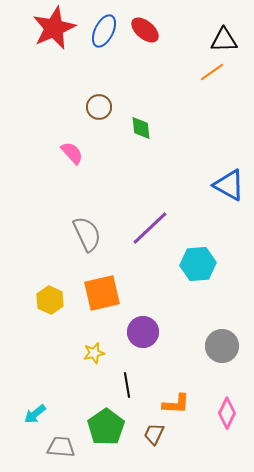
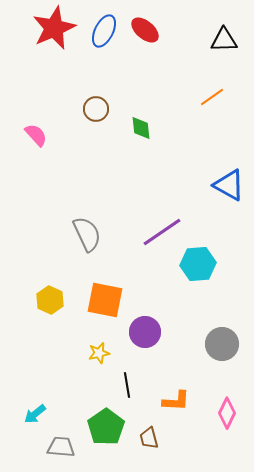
orange line: moved 25 px down
brown circle: moved 3 px left, 2 px down
pink semicircle: moved 36 px left, 18 px up
purple line: moved 12 px right, 4 px down; rotated 9 degrees clockwise
orange square: moved 3 px right, 7 px down; rotated 24 degrees clockwise
purple circle: moved 2 px right
gray circle: moved 2 px up
yellow star: moved 5 px right
orange L-shape: moved 3 px up
brown trapezoid: moved 5 px left, 4 px down; rotated 40 degrees counterclockwise
